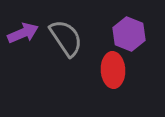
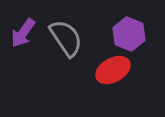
purple arrow: rotated 148 degrees clockwise
red ellipse: rotated 64 degrees clockwise
